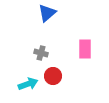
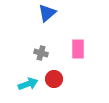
pink rectangle: moved 7 px left
red circle: moved 1 px right, 3 px down
